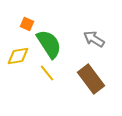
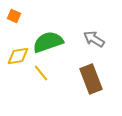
orange square: moved 13 px left, 8 px up
green semicircle: moved 1 px left, 2 px up; rotated 76 degrees counterclockwise
yellow line: moved 6 px left
brown rectangle: rotated 16 degrees clockwise
